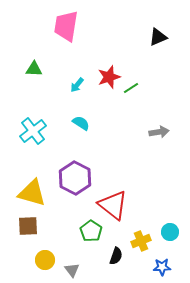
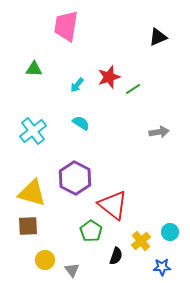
green line: moved 2 px right, 1 px down
yellow cross: rotated 18 degrees counterclockwise
